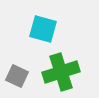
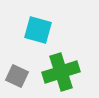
cyan square: moved 5 px left, 1 px down
